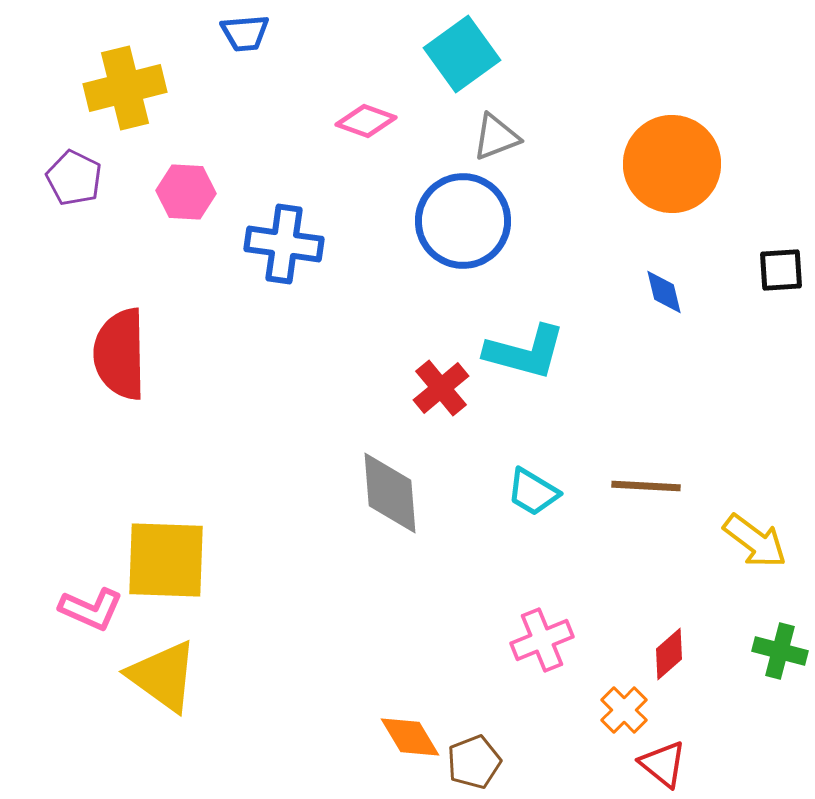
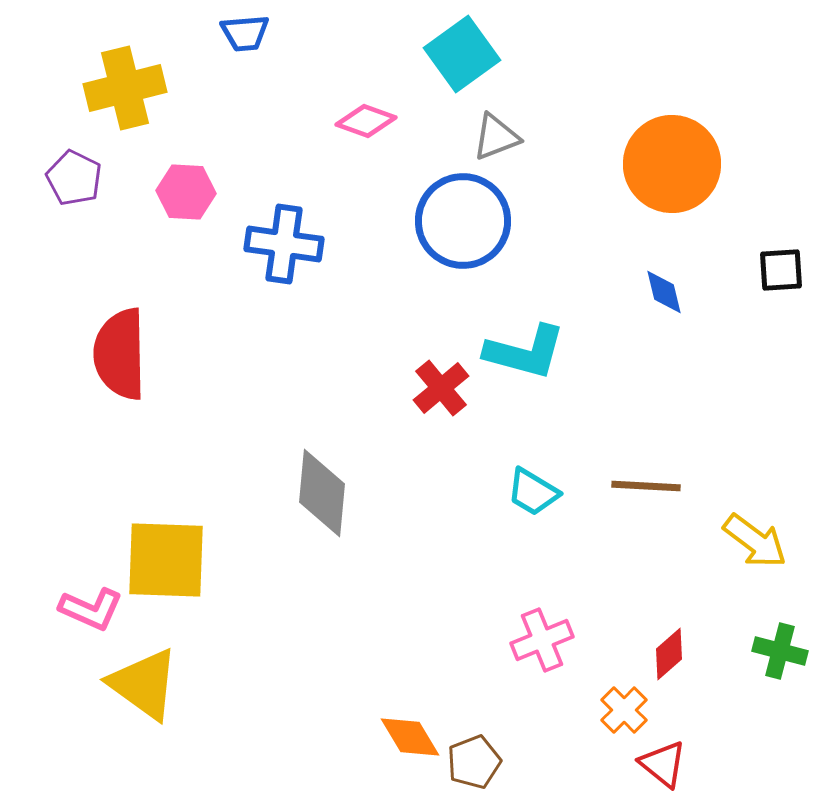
gray diamond: moved 68 px left; rotated 10 degrees clockwise
yellow triangle: moved 19 px left, 8 px down
